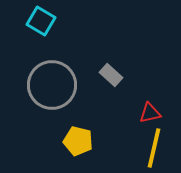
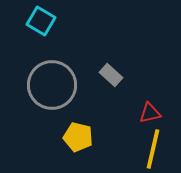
yellow pentagon: moved 4 px up
yellow line: moved 1 px left, 1 px down
